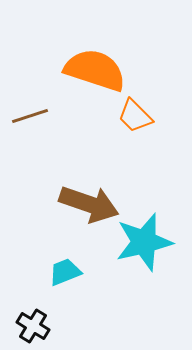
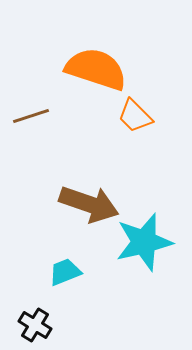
orange semicircle: moved 1 px right, 1 px up
brown line: moved 1 px right
black cross: moved 2 px right, 1 px up
